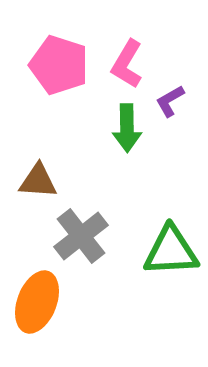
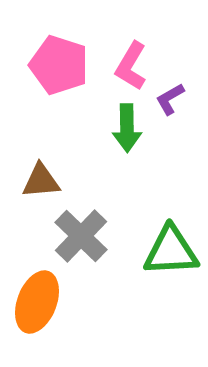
pink L-shape: moved 4 px right, 2 px down
purple L-shape: moved 2 px up
brown triangle: moved 3 px right; rotated 9 degrees counterclockwise
gray cross: rotated 8 degrees counterclockwise
